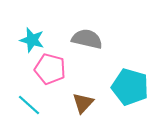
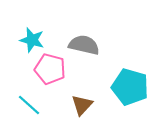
gray semicircle: moved 3 px left, 6 px down
brown triangle: moved 1 px left, 2 px down
